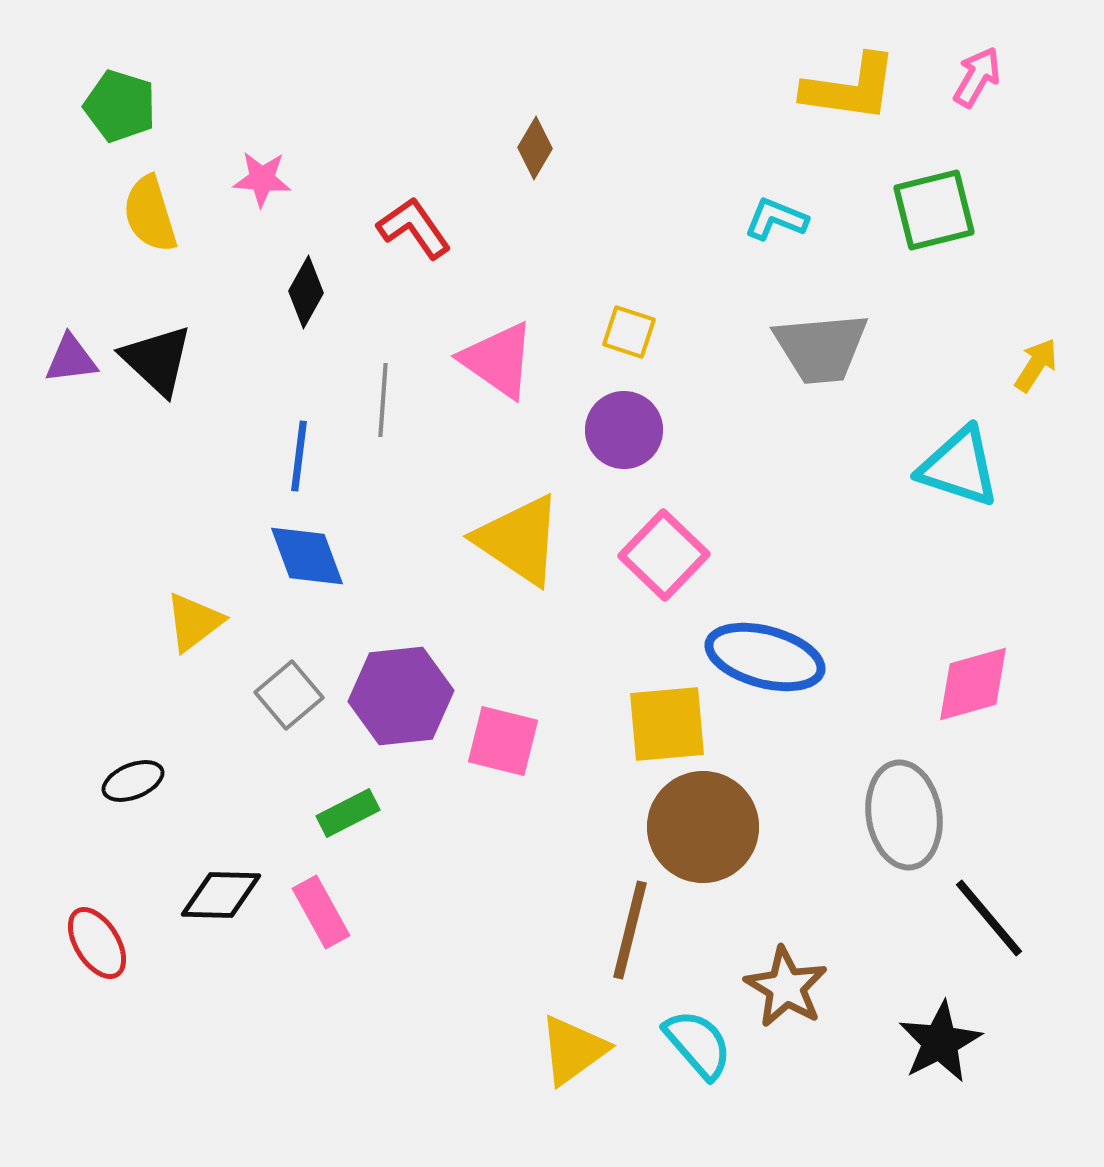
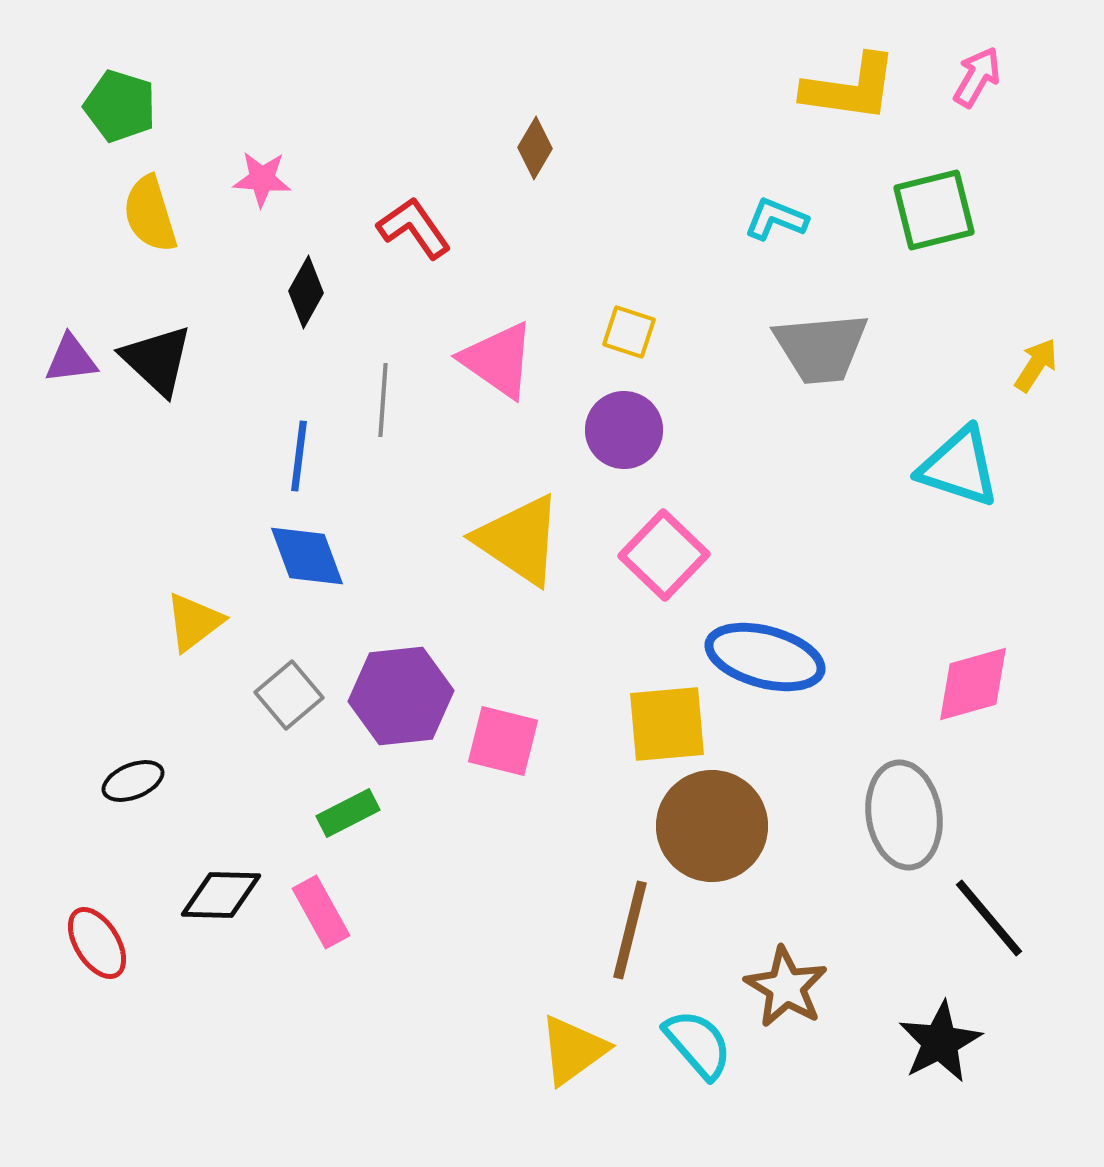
brown circle at (703, 827): moved 9 px right, 1 px up
